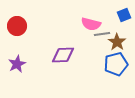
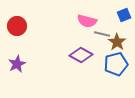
pink semicircle: moved 4 px left, 3 px up
gray line: rotated 21 degrees clockwise
purple diamond: moved 18 px right; rotated 30 degrees clockwise
